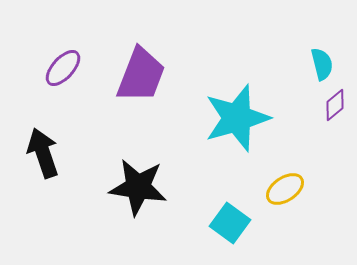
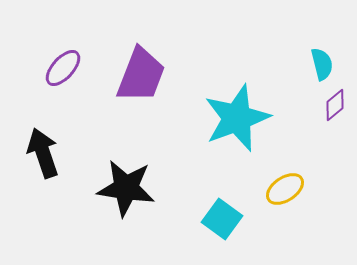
cyan star: rotated 4 degrees counterclockwise
black star: moved 12 px left, 1 px down
cyan square: moved 8 px left, 4 px up
